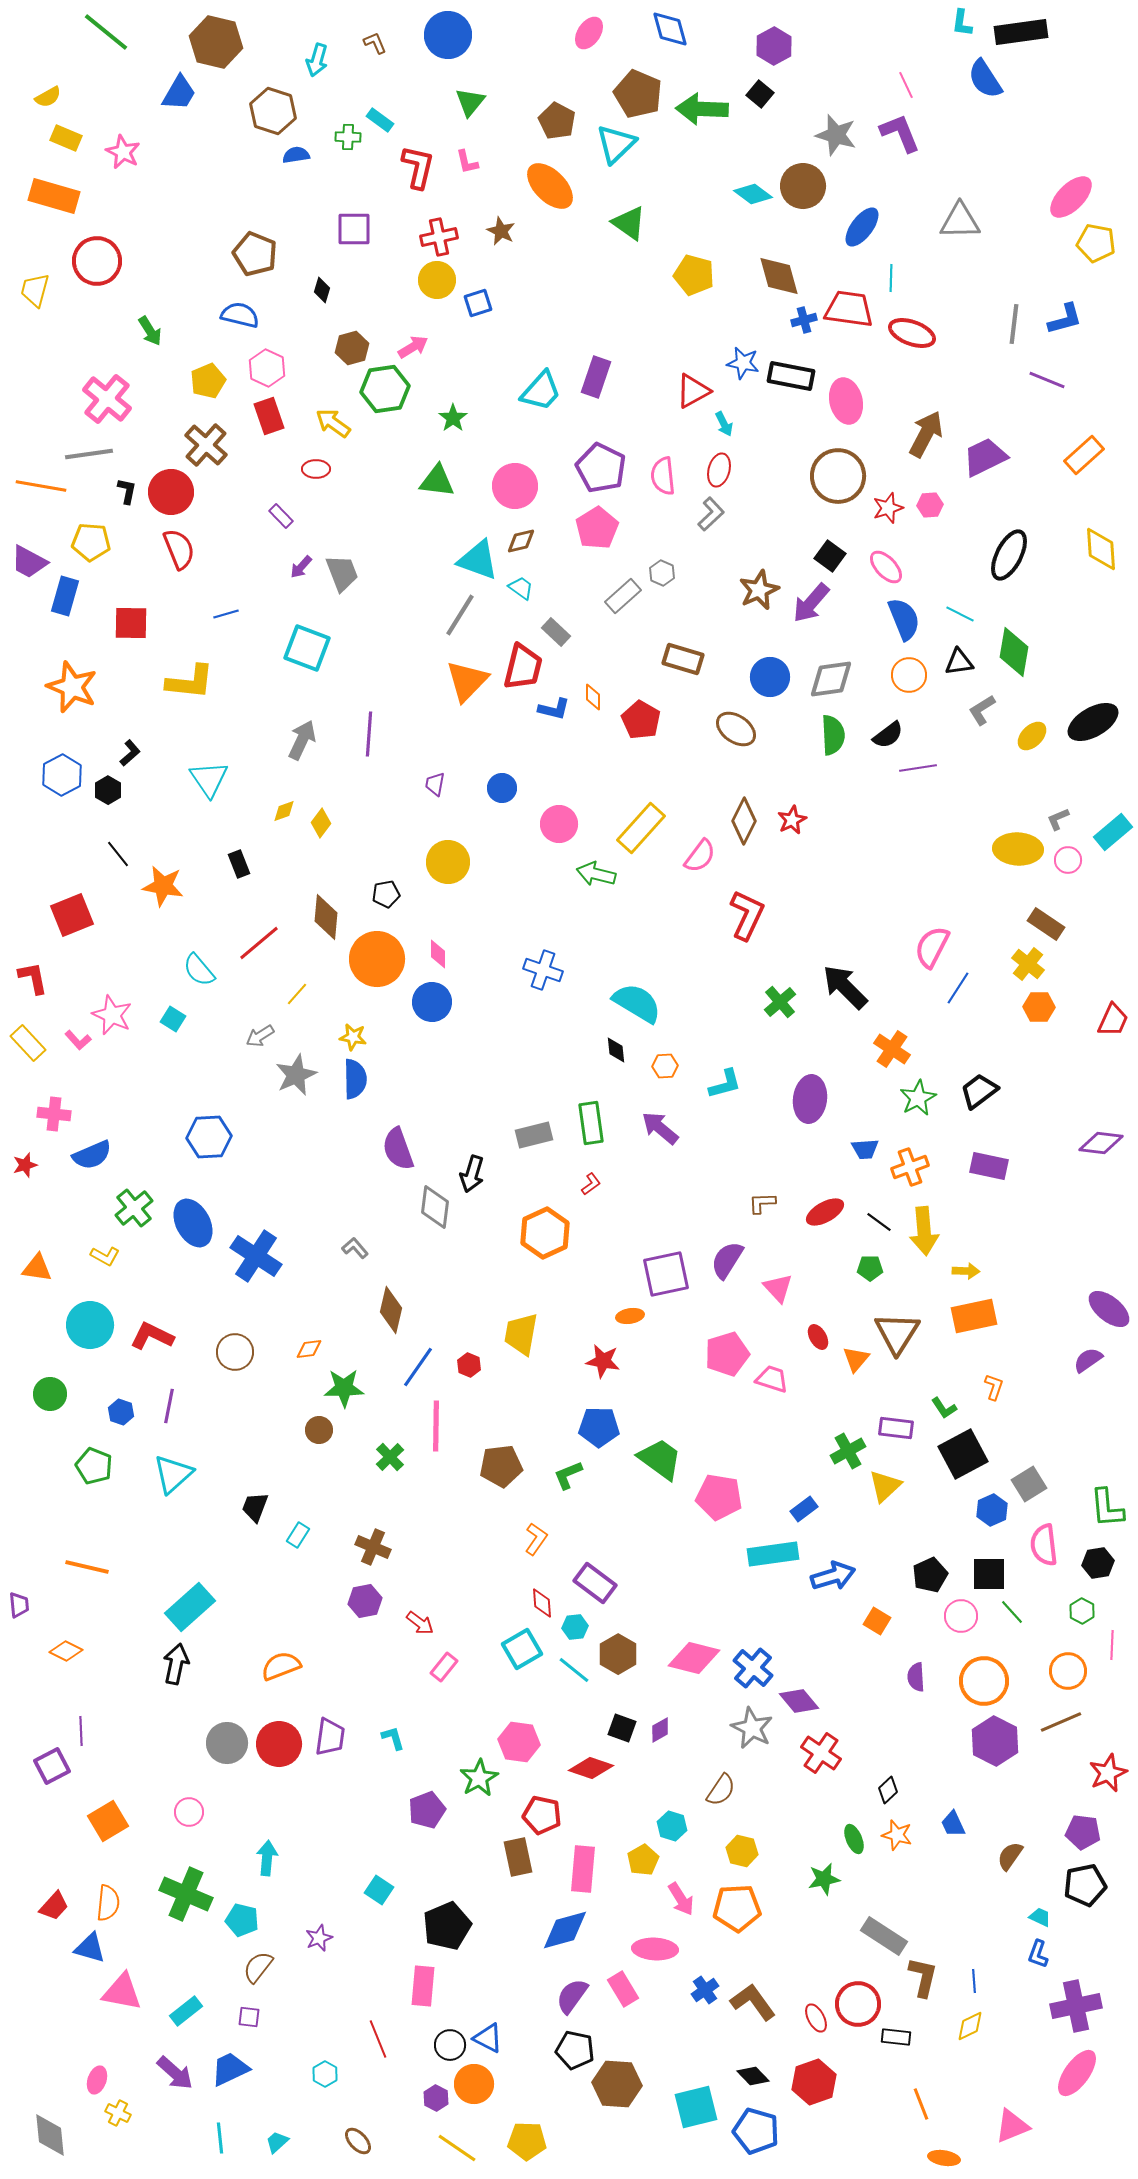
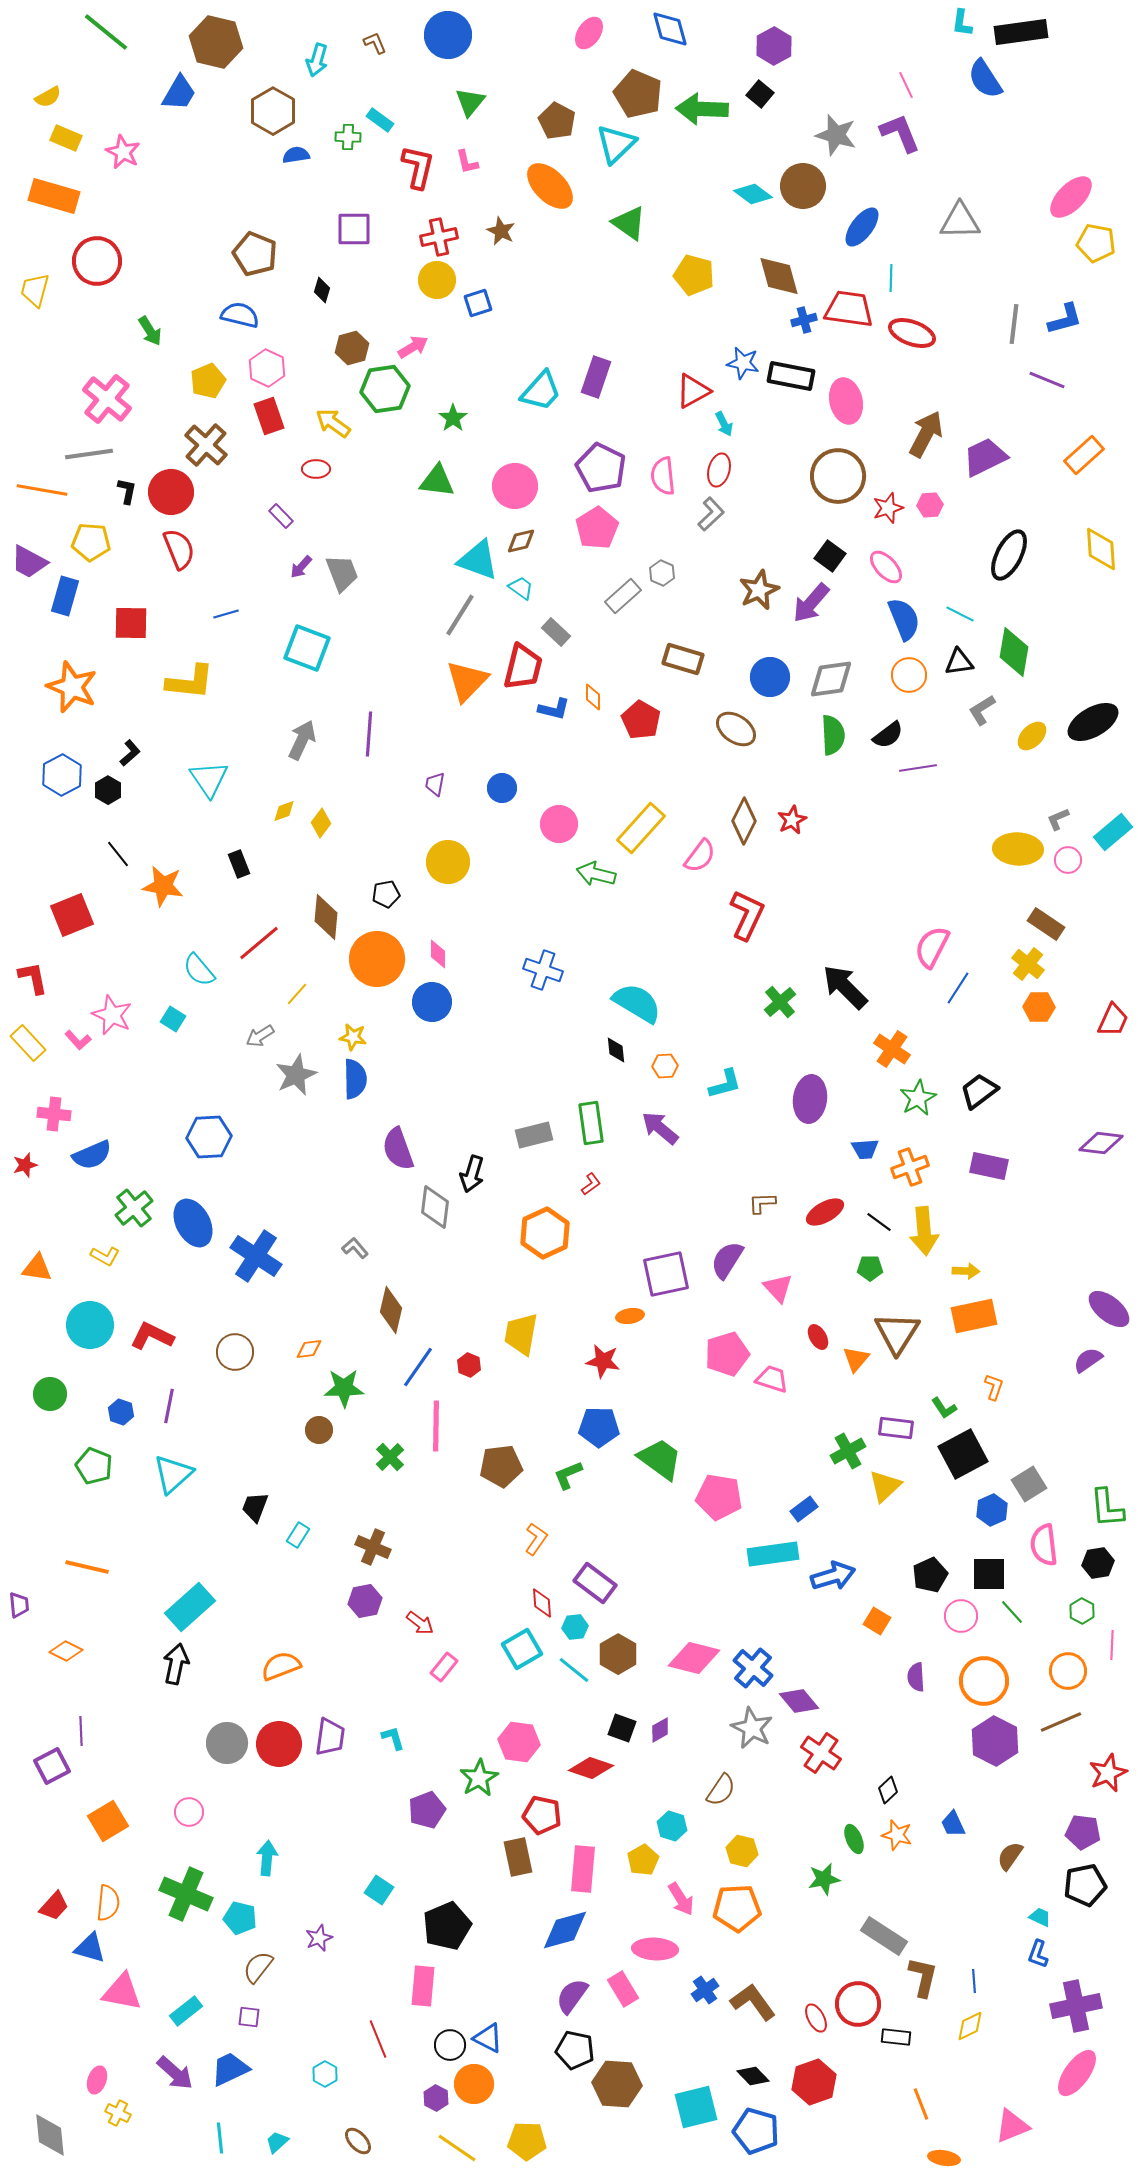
brown hexagon at (273, 111): rotated 12 degrees clockwise
orange line at (41, 486): moved 1 px right, 4 px down
cyan pentagon at (242, 1920): moved 2 px left, 2 px up
